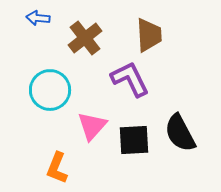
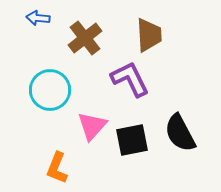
black square: moved 2 px left; rotated 8 degrees counterclockwise
